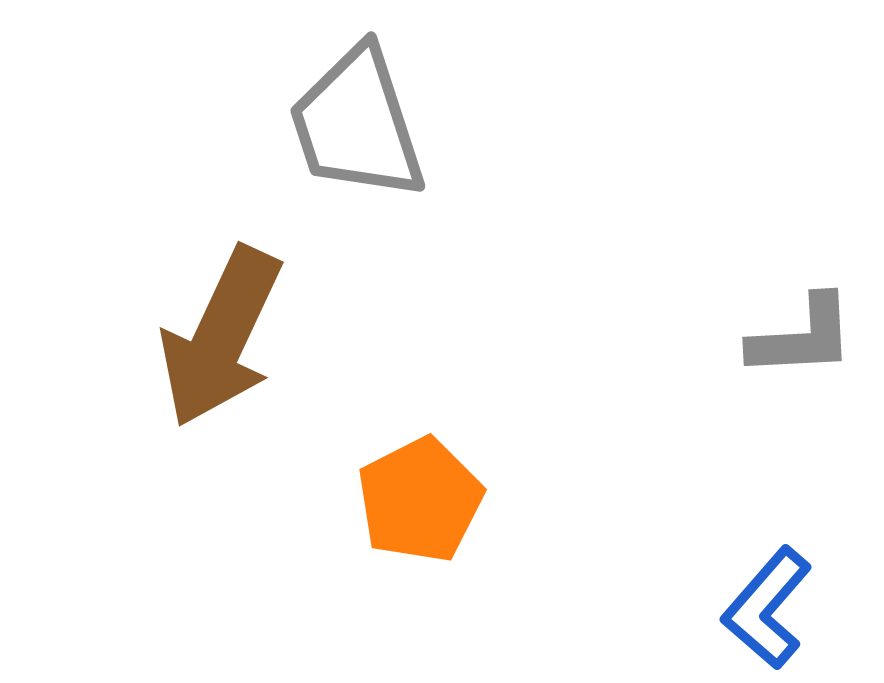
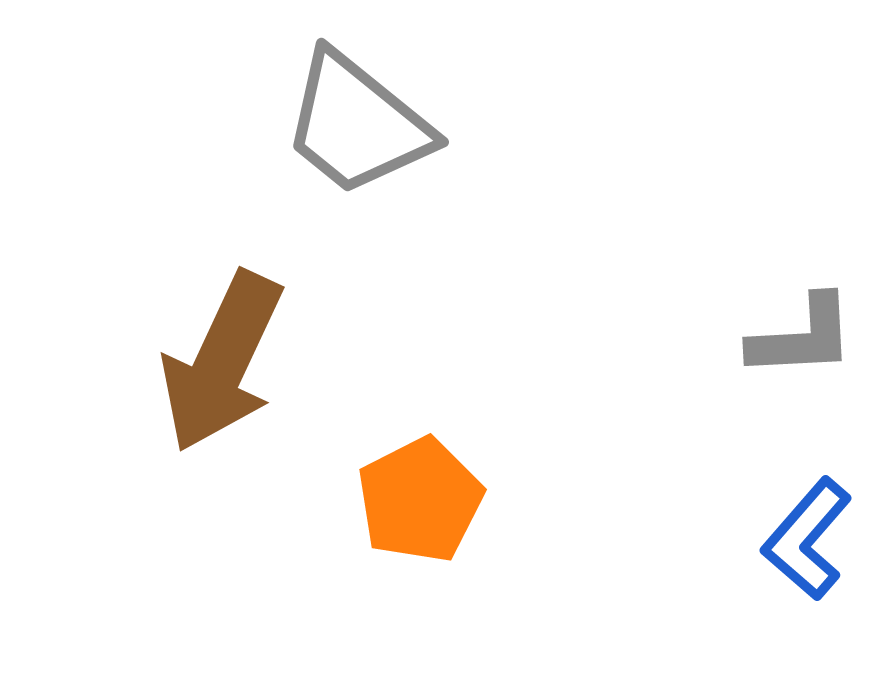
gray trapezoid: rotated 33 degrees counterclockwise
brown arrow: moved 1 px right, 25 px down
blue L-shape: moved 40 px right, 69 px up
